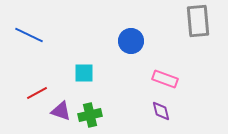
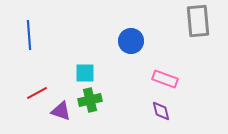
blue line: rotated 60 degrees clockwise
cyan square: moved 1 px right
green cross: moved 15 px up
